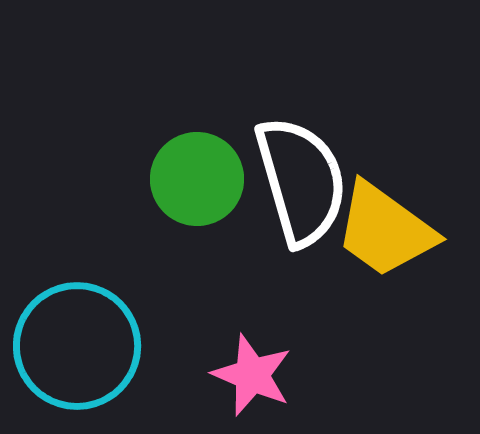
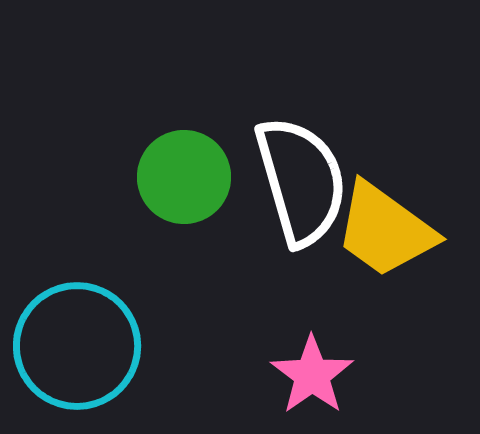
green circle: moved 13 px left, 2 px up
pink star: moved 60 px right; rotated 14 degrees clockwise
